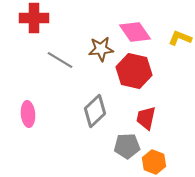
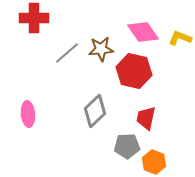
pink diamond: moved 8 px right
gray line: moved 7 px right, 7 px up; rotated 72 degrees counterclockwise
